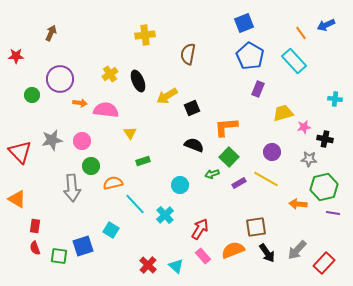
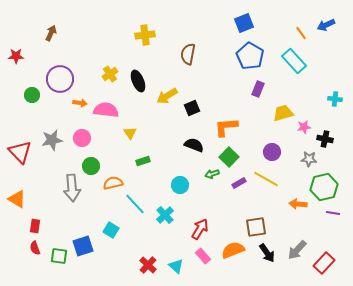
pink circle at (82, 141): moved 3 px up
